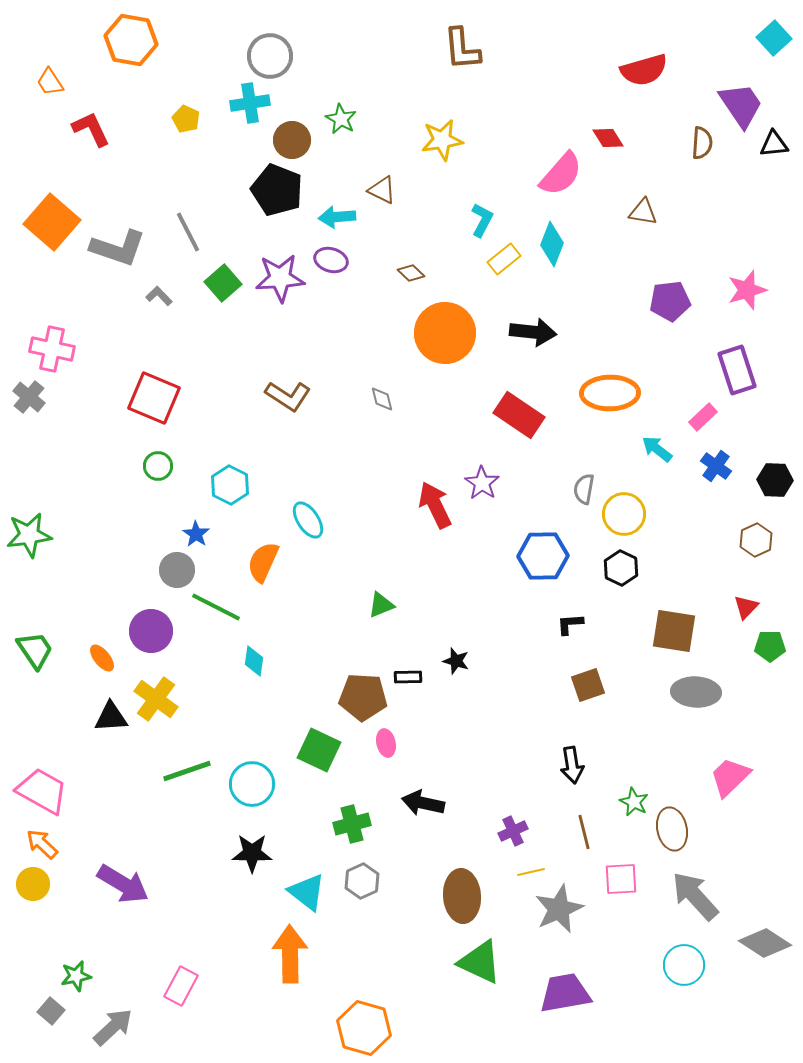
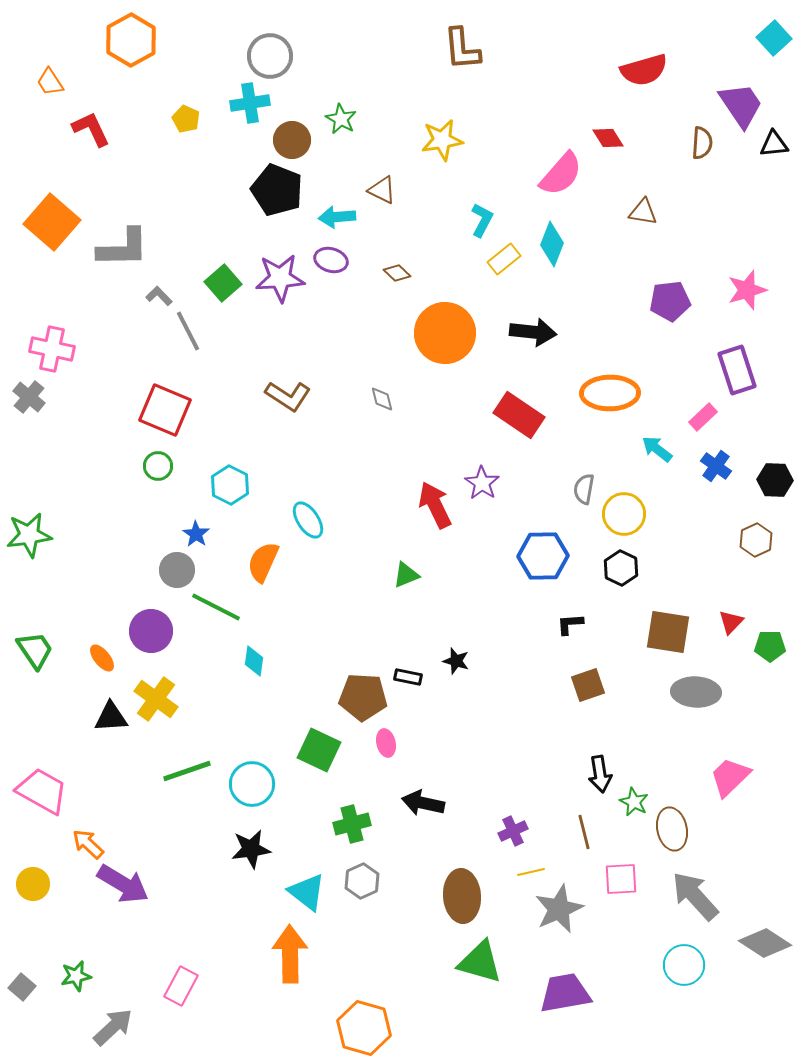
orange hexagon at (131, 40): rotated 21 degrees clockwise
gray line at (188, 232): moved 99 px down
gray L-shape at (118, 248): moved 5 px right; rotated 20 degrees counterclockwise
brown diamond at (411, 273): moved 14 px left
red square at (154, 398): moved 11 px right, 12 px down
green triangle at (381, 605): moved 25 px right, 30 px up
red triangle at (746, 607): moved 15 px left, 15 px down
brown square at (674, 631): moved 6 px left, 1 px down
black rectangle at (408, 677): rotated 12 degrees clockwise
black arrow at (572, 765): moved 28 px right, 9 px down
orange arrow at (42, 844): moved 46 px right
black star at (252, 853): moved 1 px left, 4 px up; rotated 9 degrees counterclockwise
green triangle at (480, 962): rotated 9 degrees counterclockwise
gray square at (51, 1011): moved 29 px left, 24 px up
